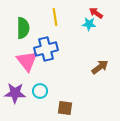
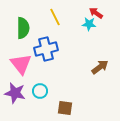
yellow line: rotated 18 degrees counterclockwise
pink triangle: moved 6 px left, 3 px down
purple star: rotated 10 degrees clockwise
